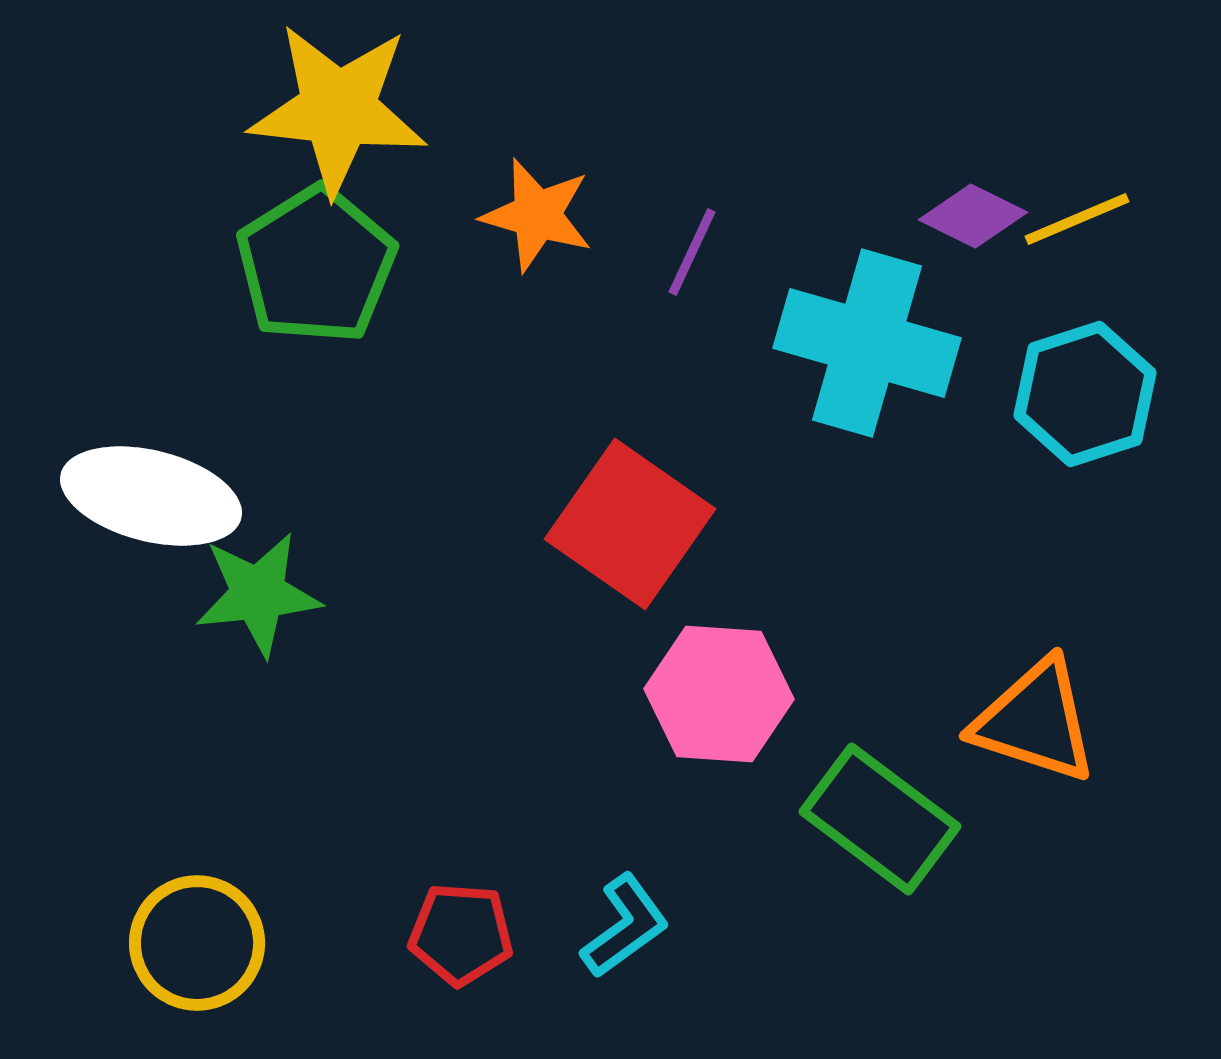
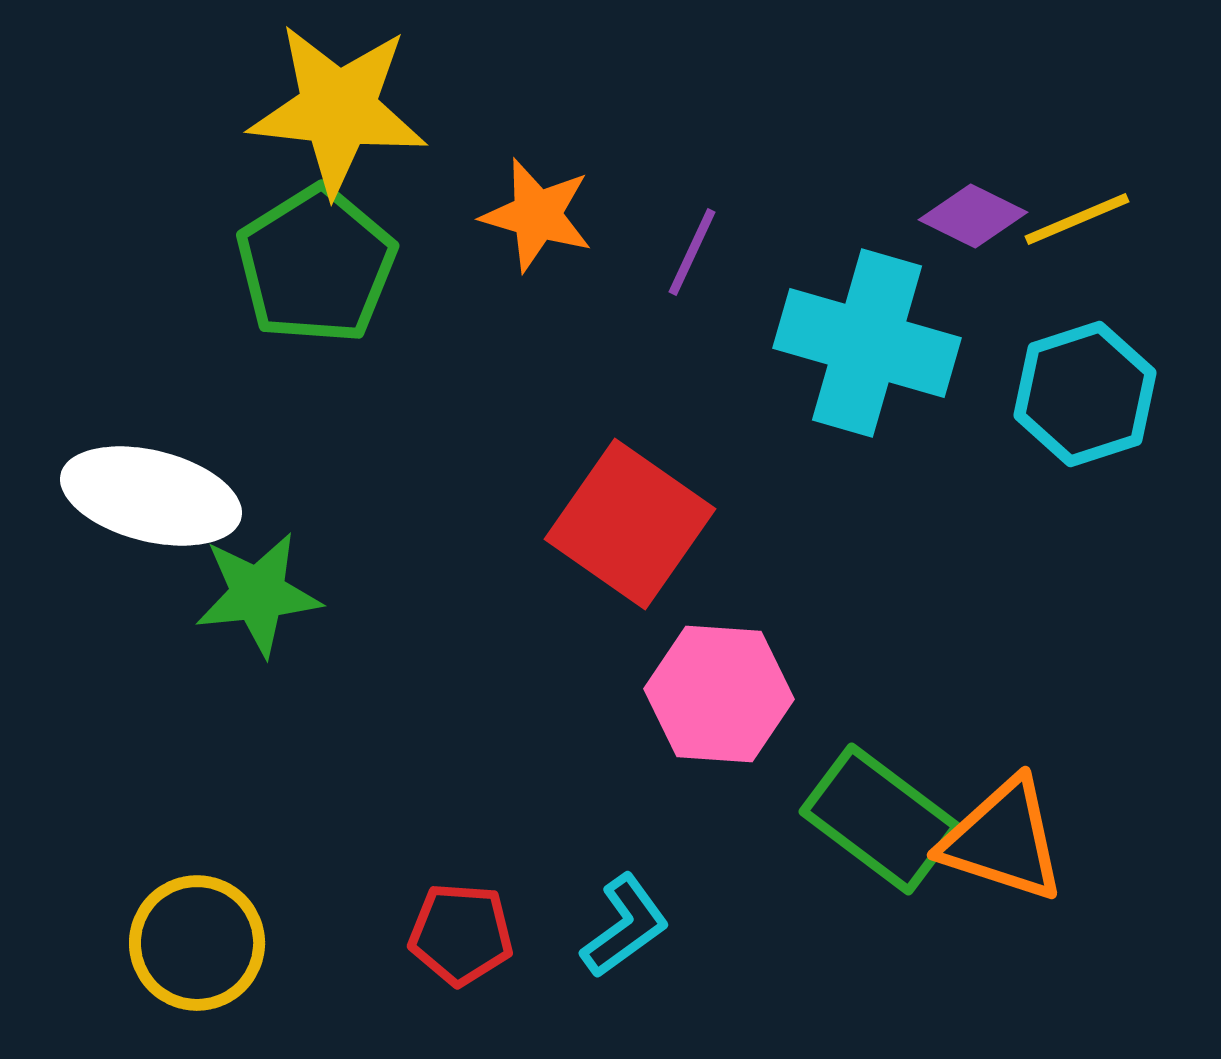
orange triangle: moved 32 px left, 119 px down
